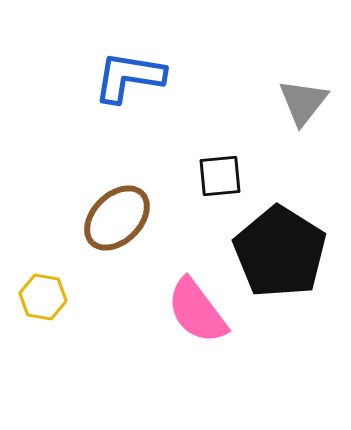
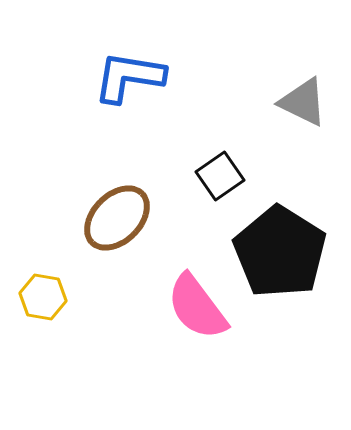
gray triangle: rotated 42 degrees counterclockwise
black square: rotated 30 degrees counterclockwise
pink semicircle: moved 4 px up
